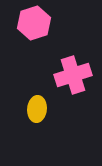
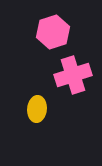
pink hexagon: moved 19 px right, 9 px down
